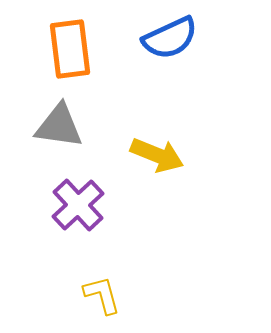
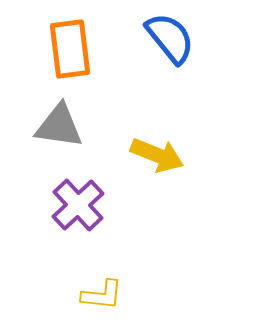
blue semicircle: rotated 104 degrees counterclockwise
yellow L-shape: rotated 111 degrees clockwise
